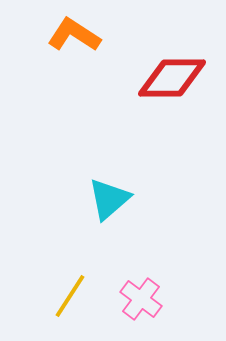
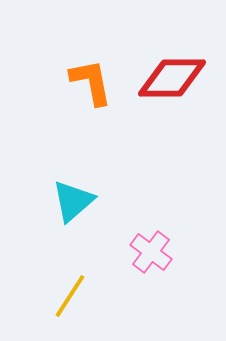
orange L-shape: moved 17 px right, 47 px down; rotated 46 degrees clockwise
cyan triangle: moved 36 px left, 2 px down
pink cross: moved 10 px right, 47 px up
